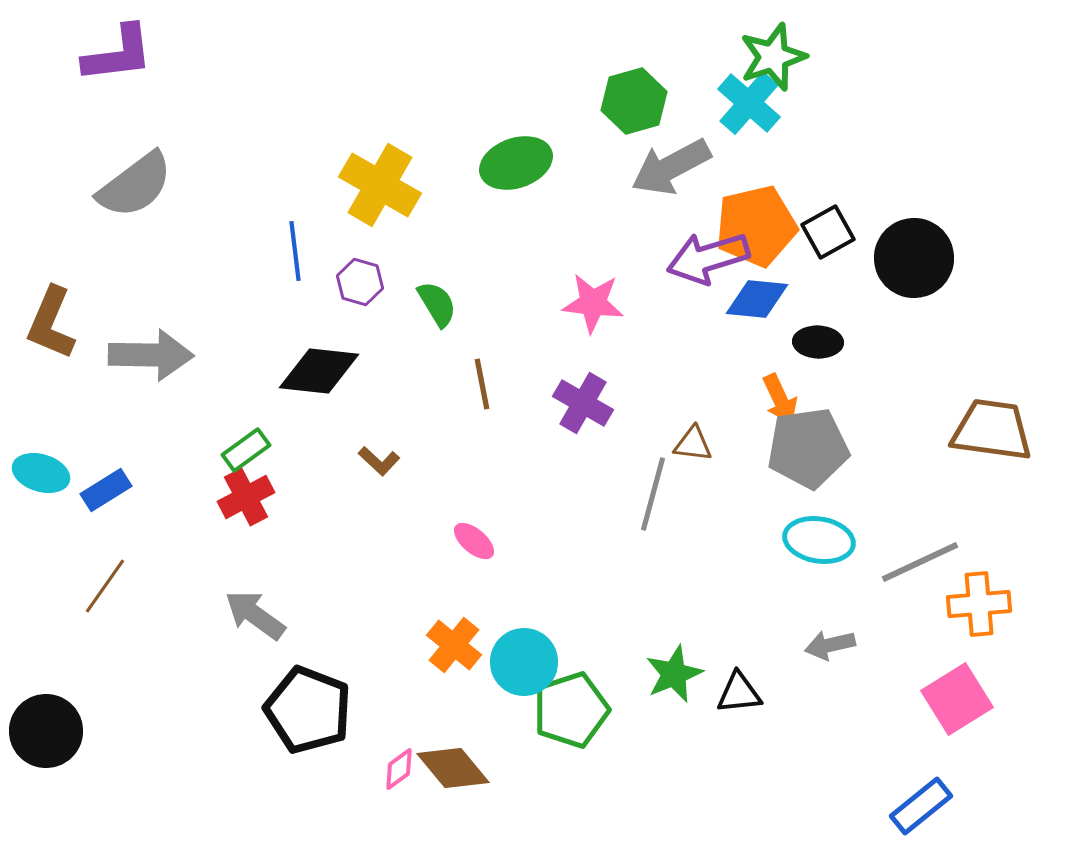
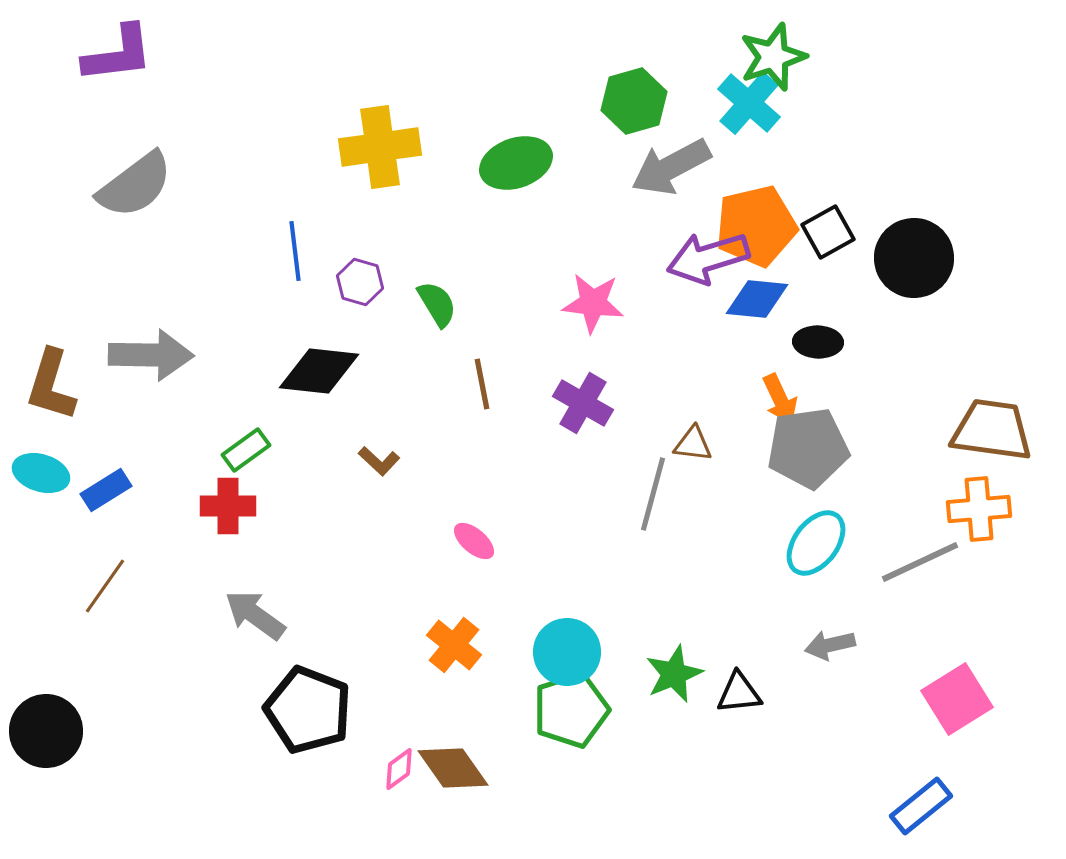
yellow cross at (380, 185): moved 38 px up; rotated 38 degrees counterclockwise
brown L-shape at (51, 323): moved 62 px down; rotated 6 degrees counterclockwise
red cross at (246, 497): moved 18 px left, 9 px down; rotated 28 degrees clockwise
cyan ellipse at (819, 540): moved 3 px left, 3 px down; rotated 62 degrees counterclockwise
orange cross at (979, 604): moved 95 px up
cyan circle at (524, 662): moved 43 px right, 10 px up
brown diamond at (453, 768): rotated 4 degrees clockwise
